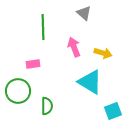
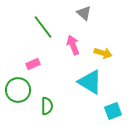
green line: rotated 35 degrees counterclockwise
pink arrow: moved 1 px left, 2 px up
pink rectangle: rotated 16 degrees counterclockwise
green circle: moved 1 px up
